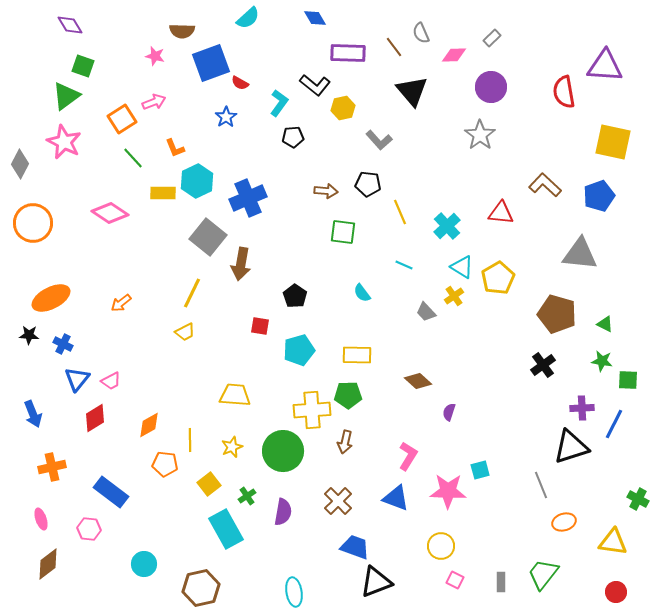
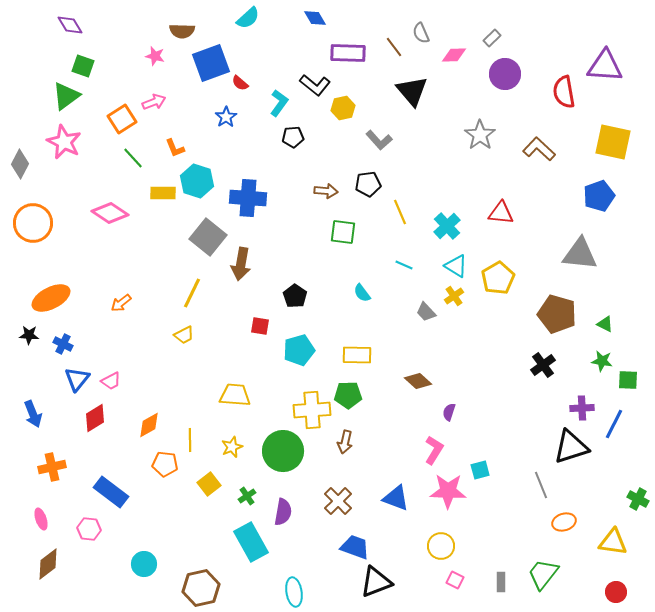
red semicircle at (240, 83): rotated 12 degrees clockwise
purple circle at (491, 87): moved 14 px right, 13 px up
cyan hexagon at (197, 181): rotated 16 degrees counterclockwise
black pentagon at (368, 184): rotated 15 degrees counterclockwise
brown L-shape at (545, 185): moved 6 px left, 36 px up
blue cross at (248, 198): rotated 27 degrees clockwise
cyan triangle at (462, 267): moved 6 px left, 1 px up
yellow trapezoid at (185, 332): moved 1 px left, 3 px down
pink L-shape at (408, 456): moved 26 px right, 6 px up
cyan rectangle at (226, 529): moved 25 px right, 13 px down
